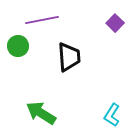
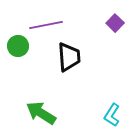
purple line: moved 4 px right, 5 px down
